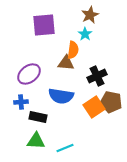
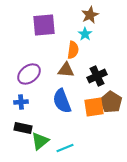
brown triangle: moved 7 px down
blue semicircle: moved 1 px right, 5 px down; rotated 60 degrees clockwise
brown pentagon: rotated 20 degrees clockwise
orange square: rotated 25 degrees clockwise
black rectangle: moved 15 px left, 11 px down
green triangle: moved 4 px right; rotated 42 degrees counterclockwise
